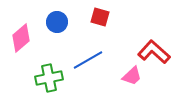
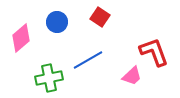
red square: rotated 18 degrees clockwise
red L-shape: rotated 28 degrees clockwise
